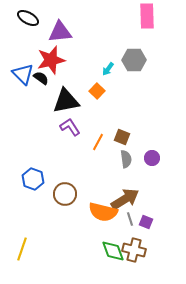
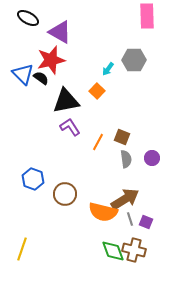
purple triangle: rotated 35 degrees clockwise
